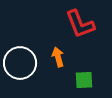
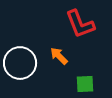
orange arrow: moved 1 px right, 1 px up; rotated 30 degrees counterclockwise
green square: moved 1 px right, 4 px down
